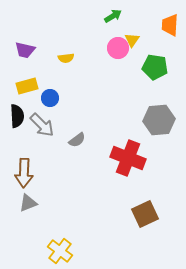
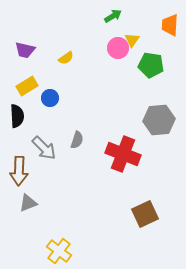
yellow semicircle: rotated 28 degrees counterclockwise
green pentagon: moved 4 px left, 2 px up
yellow rectangle: rotated 15 degrees counterclockwise
gray arrow: moved 2 px right, 23 px down
gray semicircle: rotated 36 degrees counterclockwise
red cross: moved 5 px left, 4 px up
brown arrow: moved 5 px left, 2 px up
yellow cross: moved 1 px left
